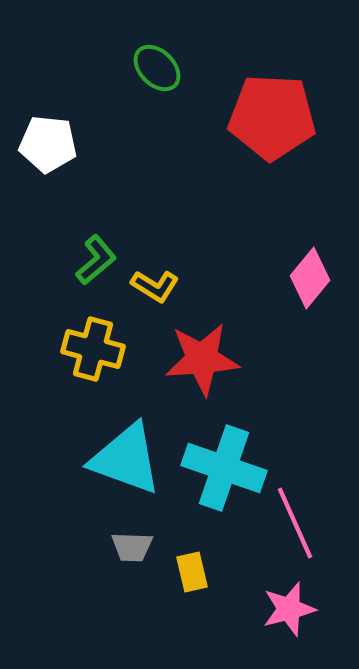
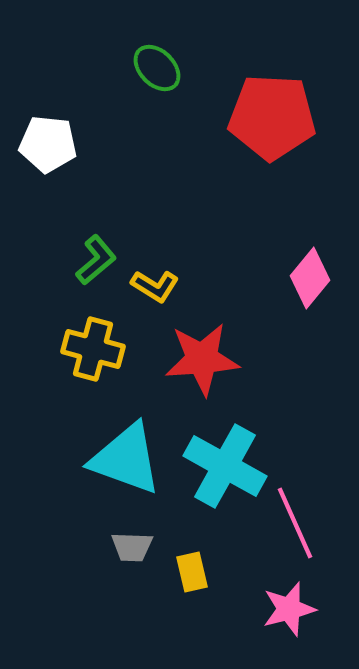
cyan cross: moved 1 px right, 2 px up; rotated 10 degrees clockwise
